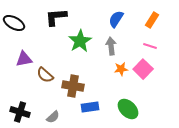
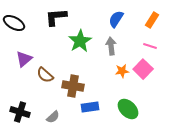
purple triangle: rotated 30 degrees counterclockwise
orange star: moved 1 px right, 2 px down
